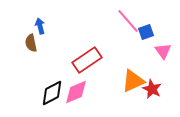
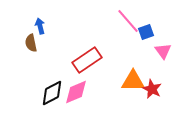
orange triangle: rotated 25 degrees clockwise
